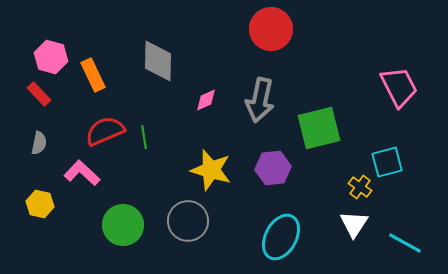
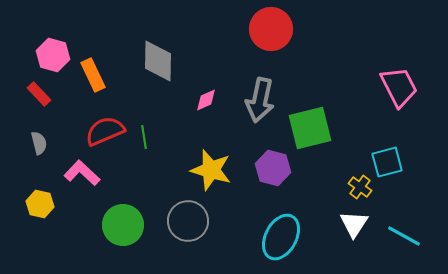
pink hexagon: moved 2 px right, 2 px up
green square: moved 9 px left
gray semicircle: rotated 25 degrees counterclockwise
purple hexagon: rotated 20 degrees clockwise
cyan line: moved 1 px left, 7 px up
